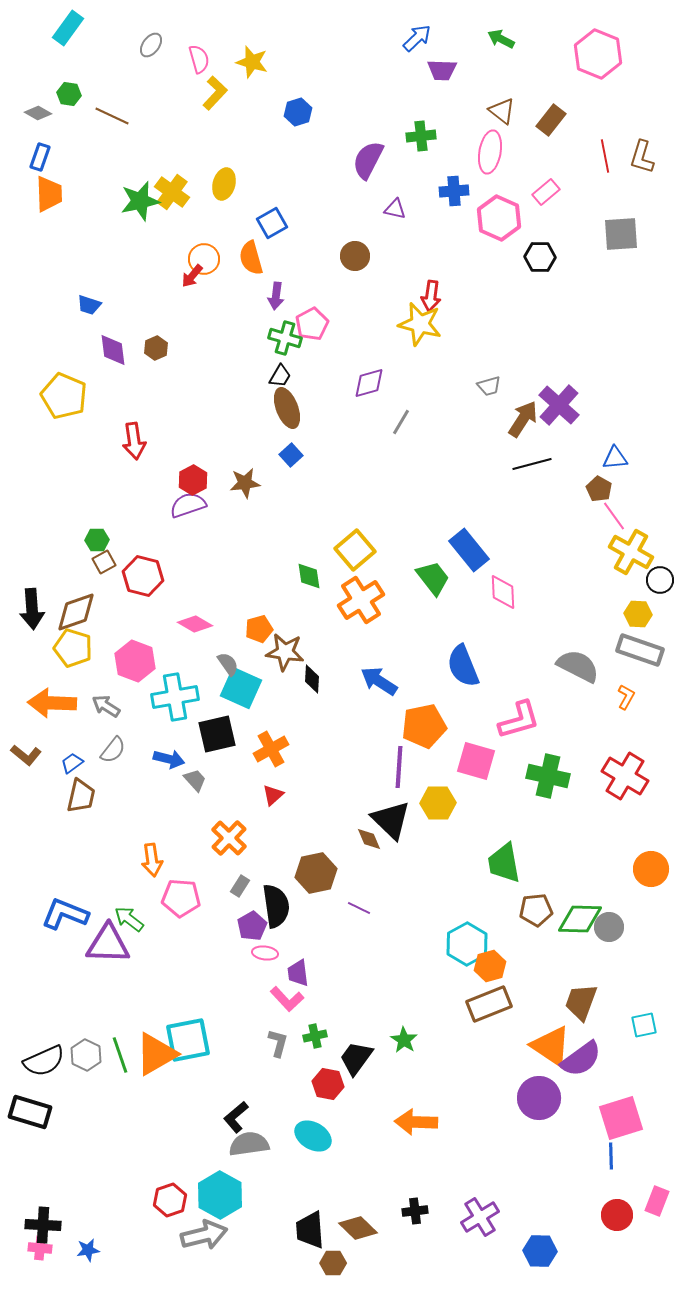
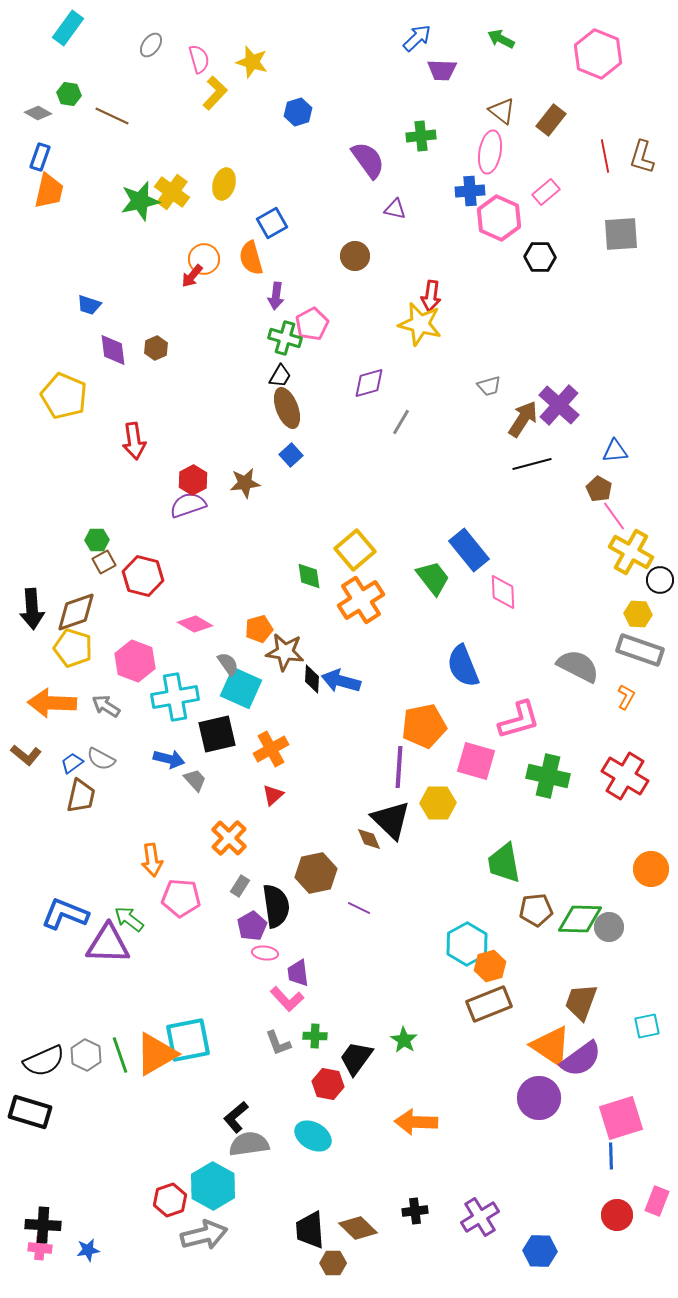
purple semicircle at (368, 160): rotated 117 degrees clockwise
blue cross at (454, 191): moved 16 px right
orange trapezoid at (49, 194): moved 3 px up; rotated 15 degrees clockwise
blue triangle at (615, 458): moved 7 px up
blue arrow at (379, 681): moved 38 px left; rotated 18 degrees counterclockwise
gray semicircle at (113, 750): moved 12 px left, 9 px down; rotated 80 degrees clockwise
cyan square at (644, 1025): moved 3 px right, 1 px down
green cross at (315, 1036): rotated 15 degrees clockwise
gray L-shape at (278, 1043): rotated 144 degrees clockwise
cyan hexagon at (220, 1195): moved 7 px left, 9 px up
